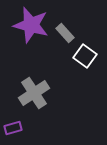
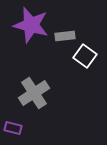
gray rectangle: moved 3 px down; rotated 54 degrees counterclockwise
purple rectangle: rotated 30 degrees clockwise
